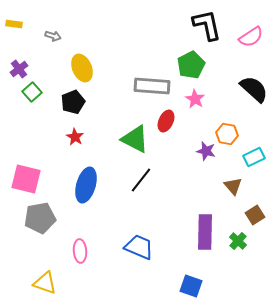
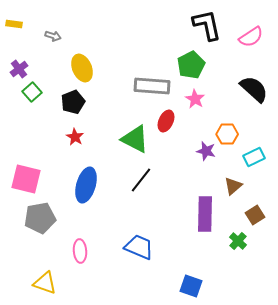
orange hexagon: rotated 10 degrees counterclockwise
brown triangle: rotated 30 degrees clockwise
purple rectangle: moved 18 px up
